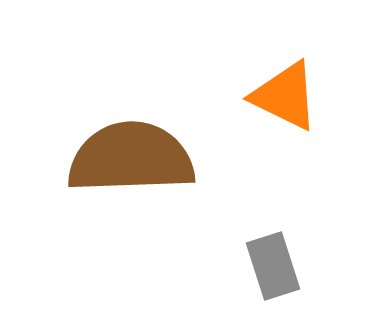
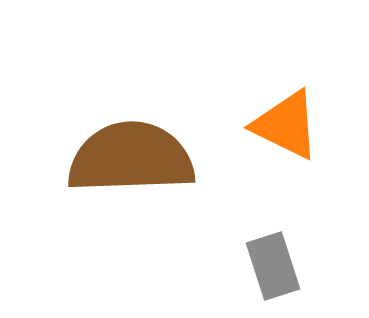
orange triangle: moved 1 px right, 29 px down
